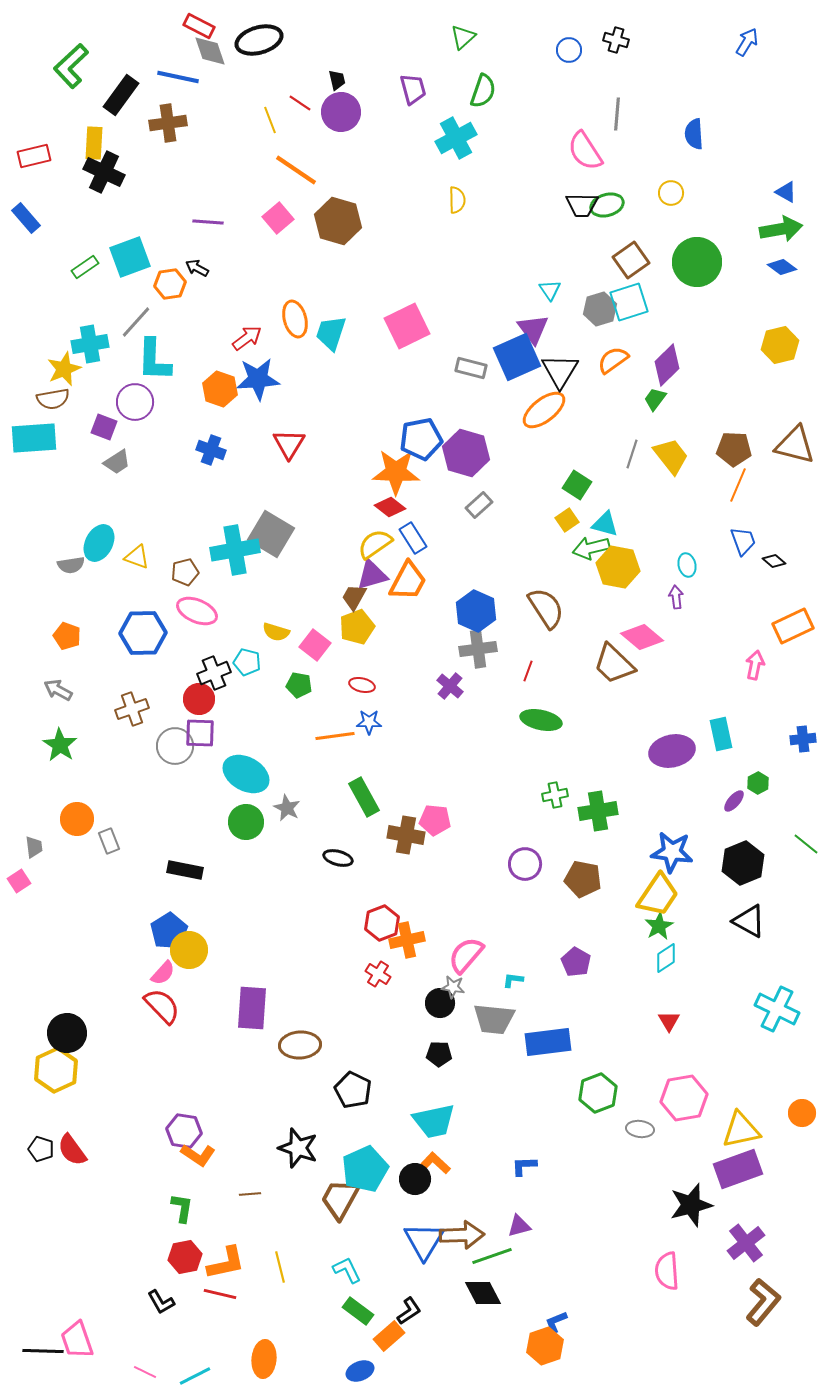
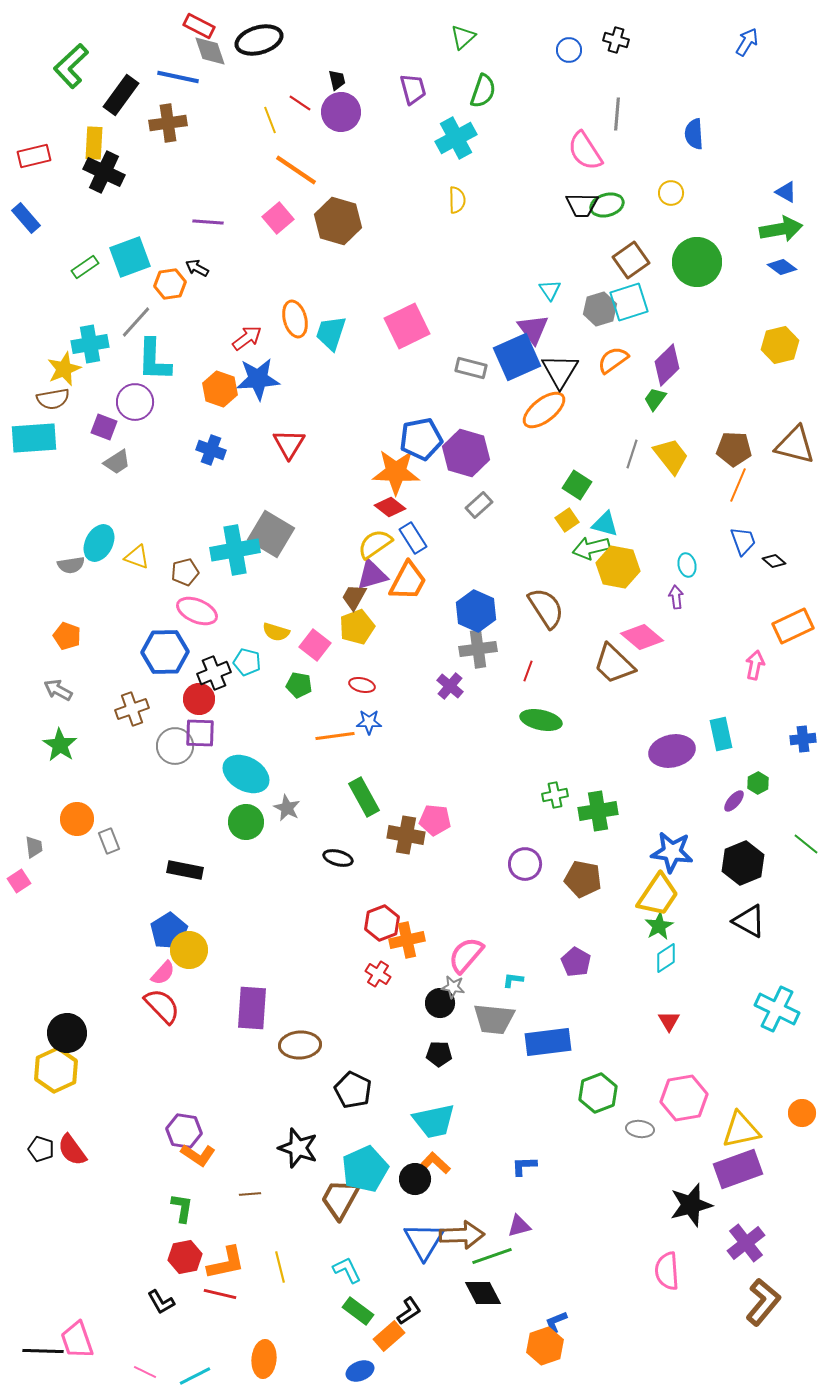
blue hexagon at (143, 633): moved 22 px right, 19 px down
